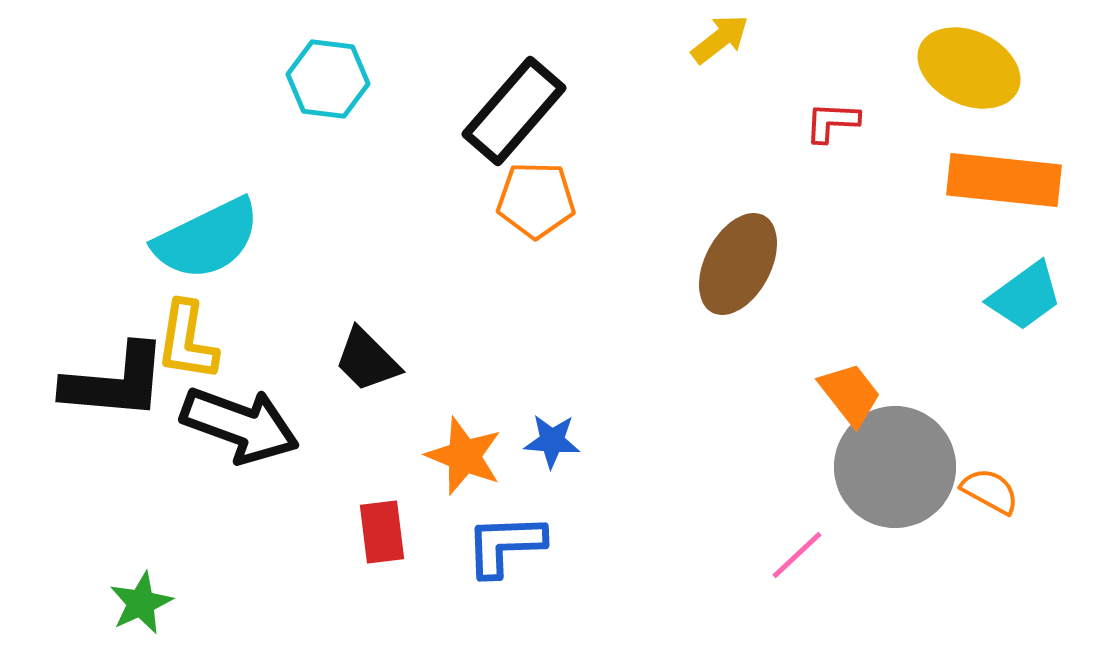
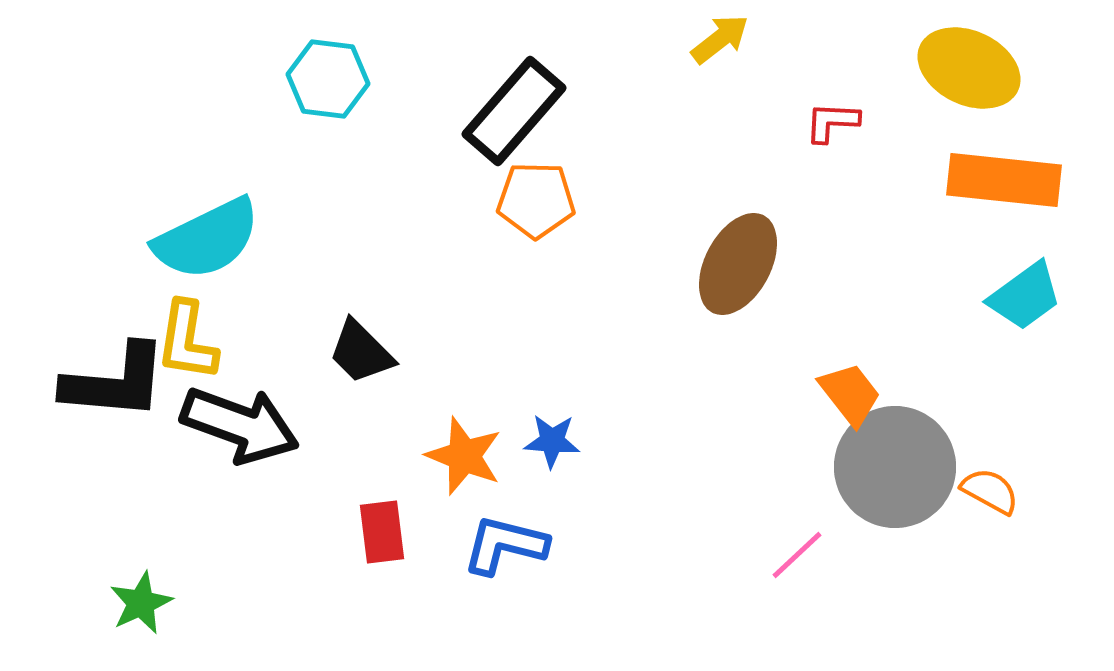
black trapezoid: moved 6 px left, 8 px up
blue L-shape: rotated 16 degrees clockwise
